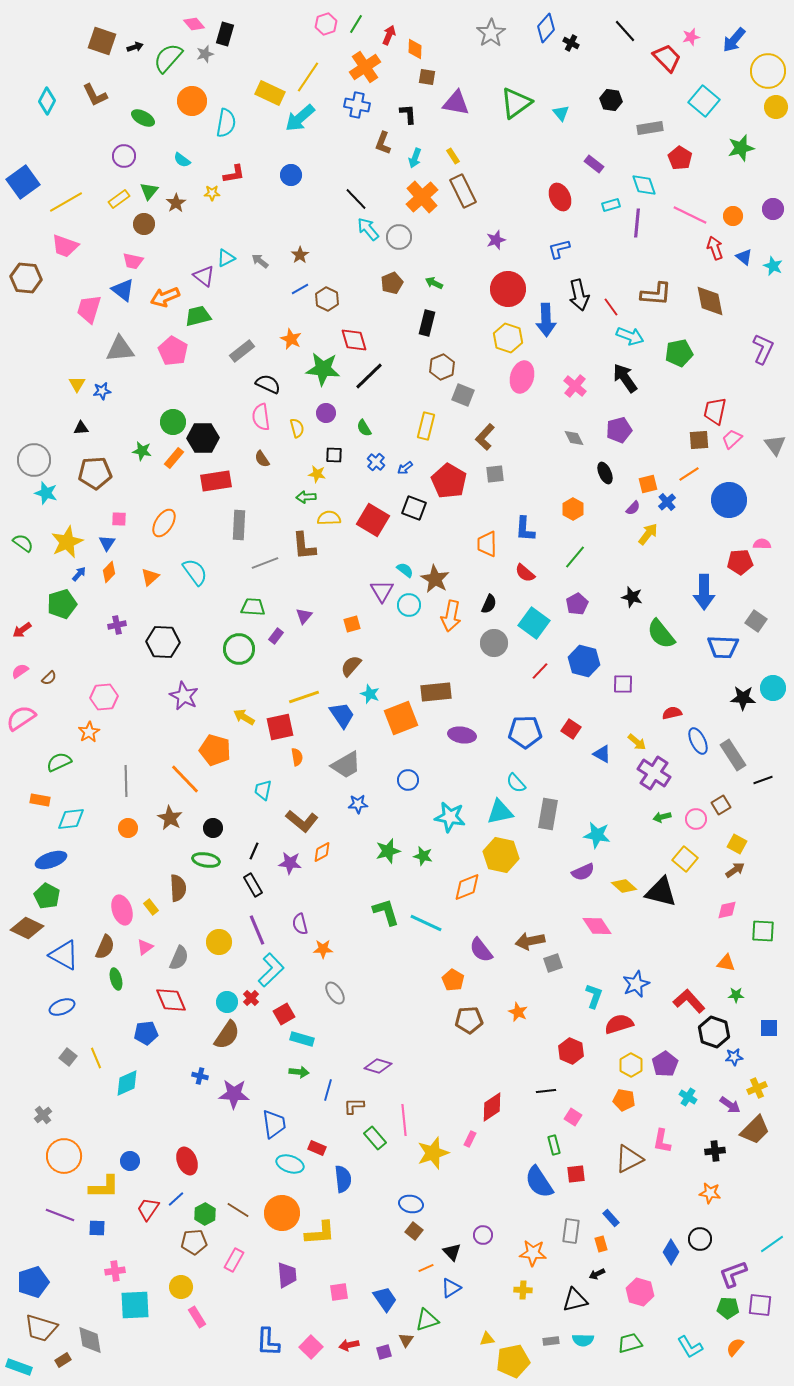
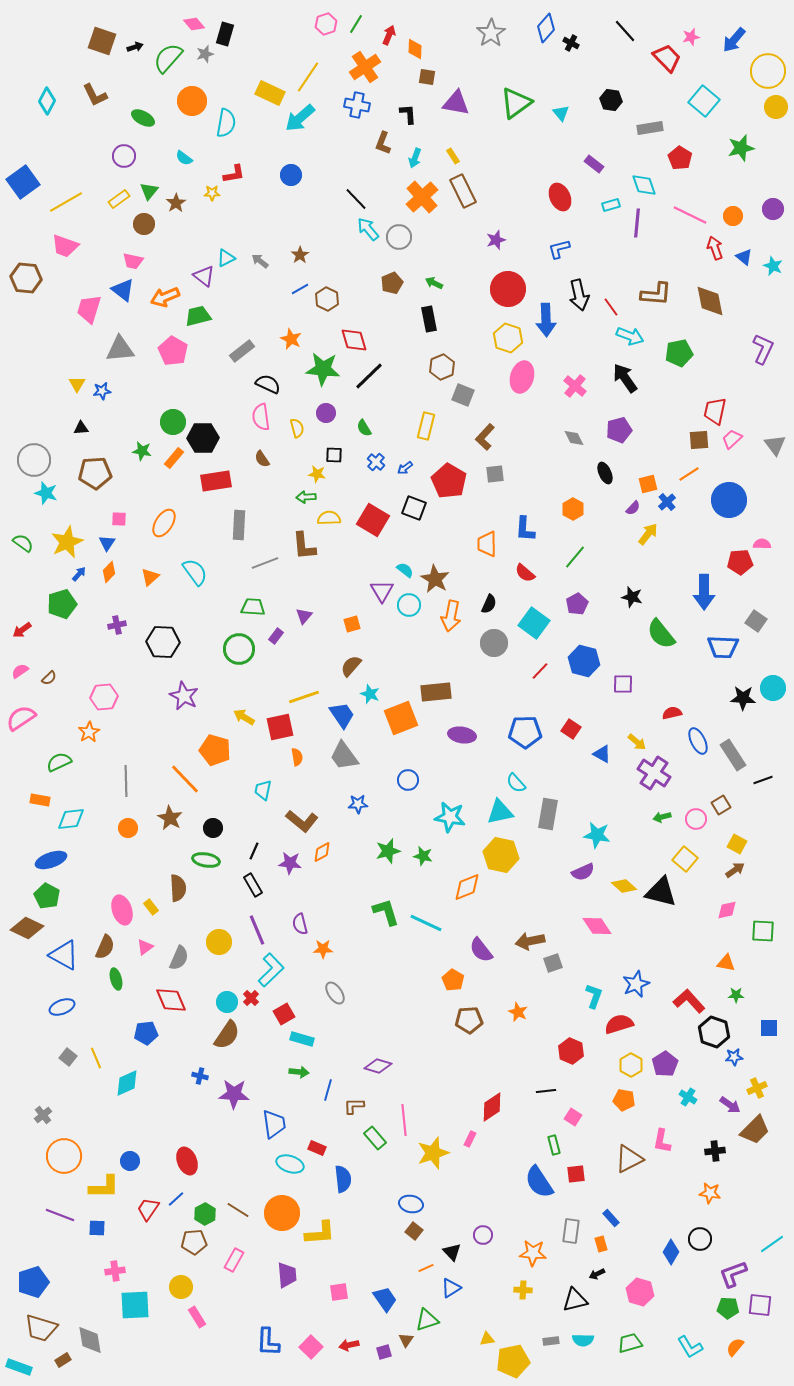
cyan semicircle at (182, 160): moved 2 px right, 2 px up
black rectangle at (427, 323): moved 2 px right, 4 px up; rotated 25 degrees counterclockwise
gray trapezoid at (346, 765): moved 2 px left, 9 px up; rotated 84 degrees clockwise
